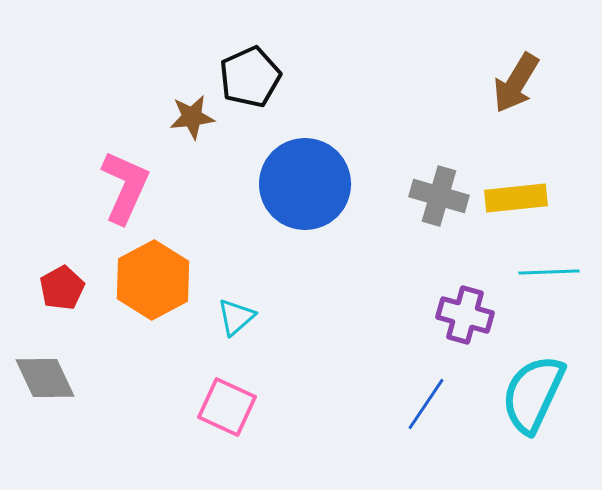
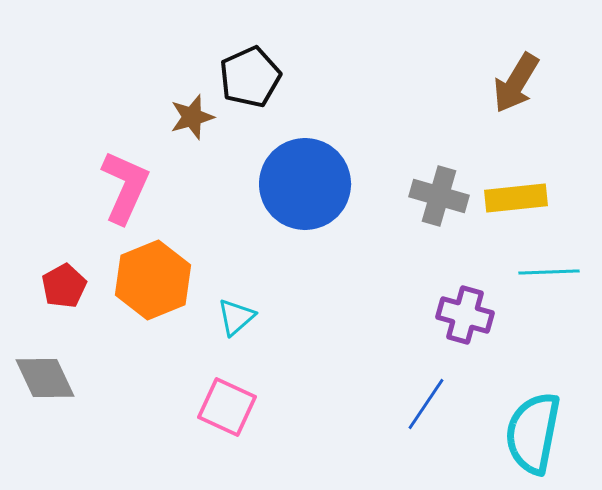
brown star: rotated 9 degrees counterclockwise
orange hexagon: rotated 6 degrees clockwise
red pentagon: moved 2 px right, 2 px up
cyan semicircle: moved 39 px down; rotated 14 degrees counterclockwise
